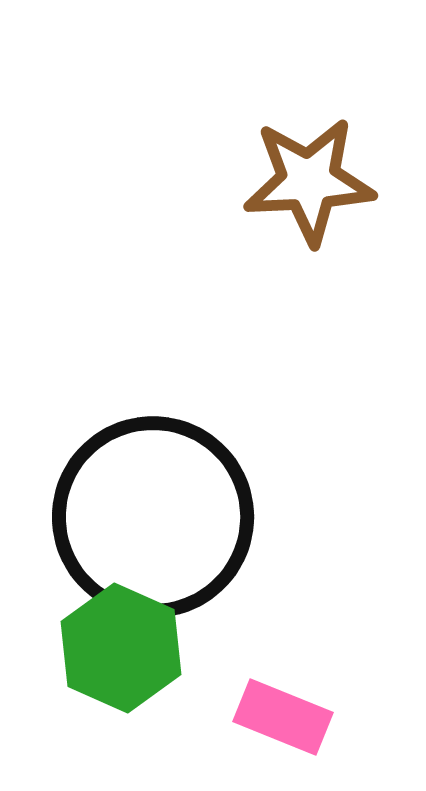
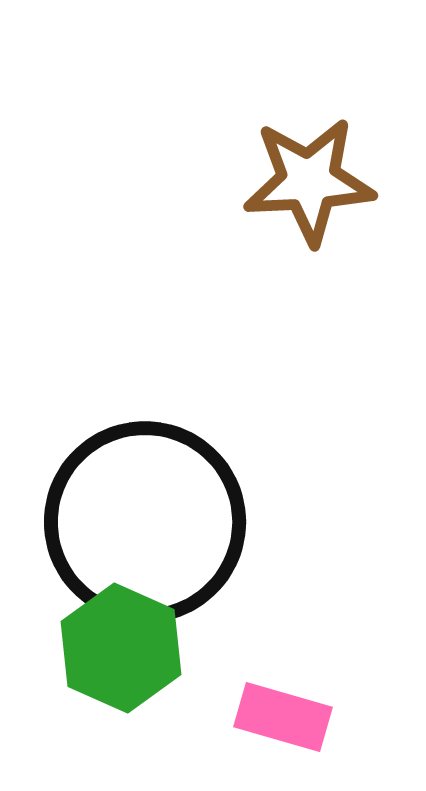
black circle: moved 8 px left, 5 px down
pink rectangle: rotated 6 degrees counterclockwise
